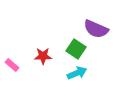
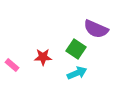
red star: moved 1 px down
